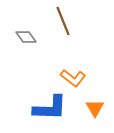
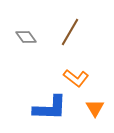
brown line: moved 7 px right, 11 px down; rotated 52 degrees clockwise
orange L-shape: moved 3 px right
